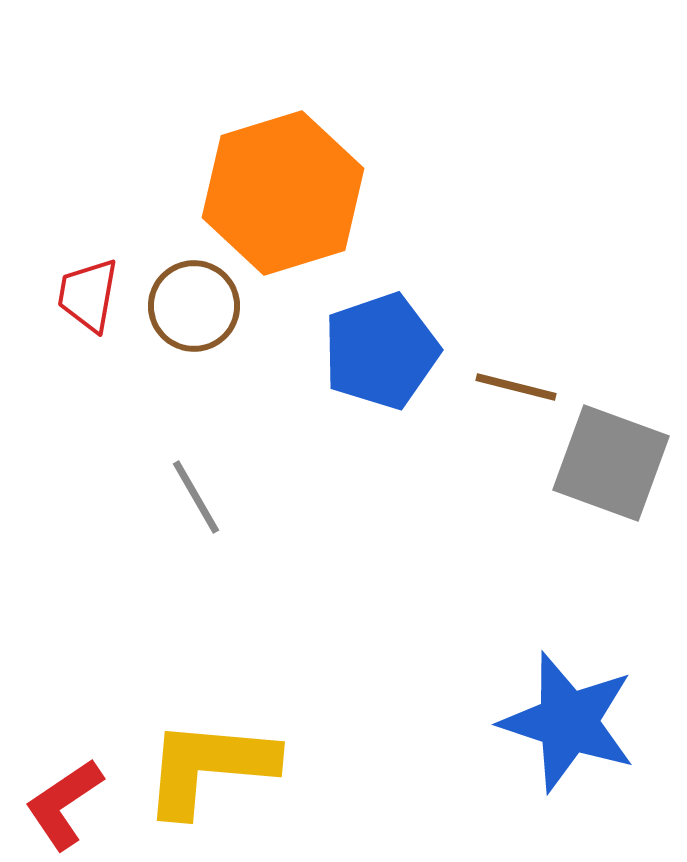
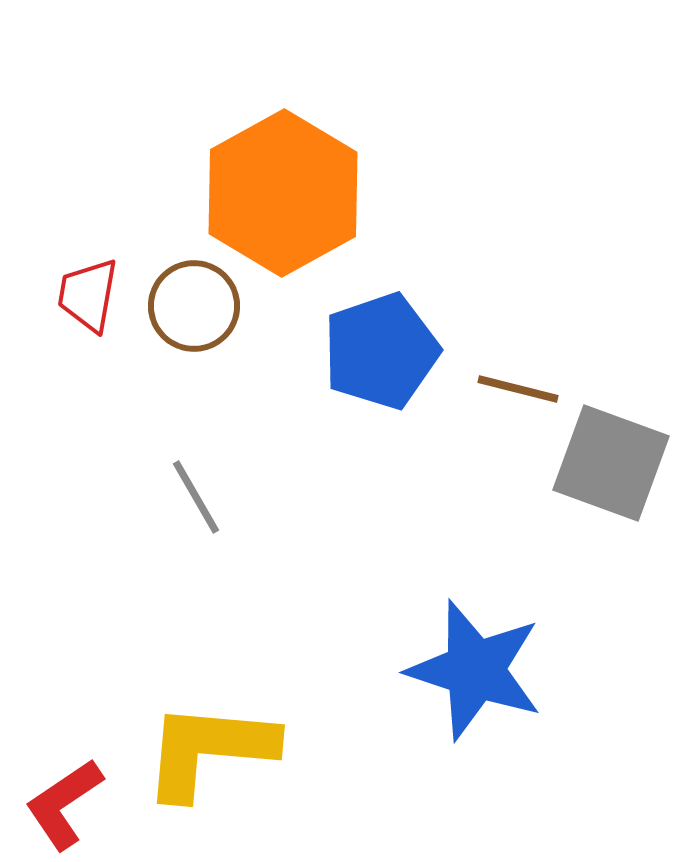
orange hexagon: rotated 12 degrees counterclockwise
brown line: moved 2 px right, 2 px down
blue star: moved 93 px left, 52 px up
yellow L-shape: moved 17 px up
